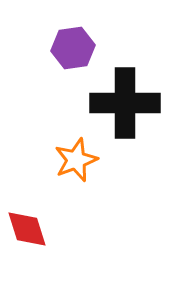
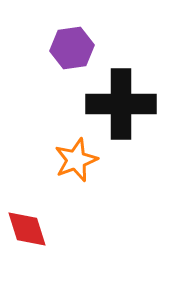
purple hexagon: moved 1 px left
black cross: moved 4 px left, 1 px down
